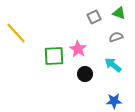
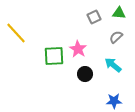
green triangle: rotated 16 degrees counterclockwise
gray semicircle: rotated 24 degrees counterclockwise
